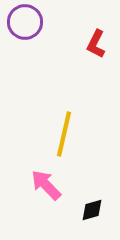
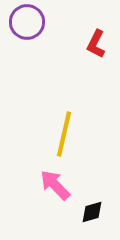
purple circle: moved 2 px right
pink arrow: moved 9 px right
black diamond: moved 2 px down
